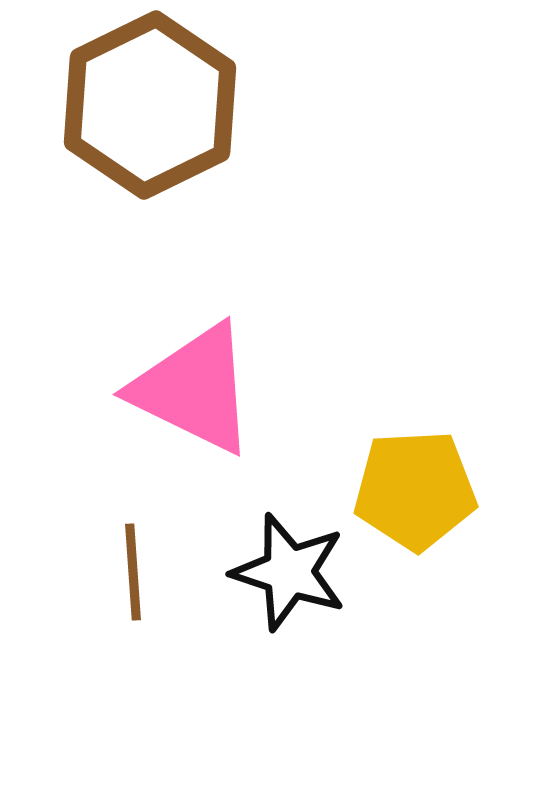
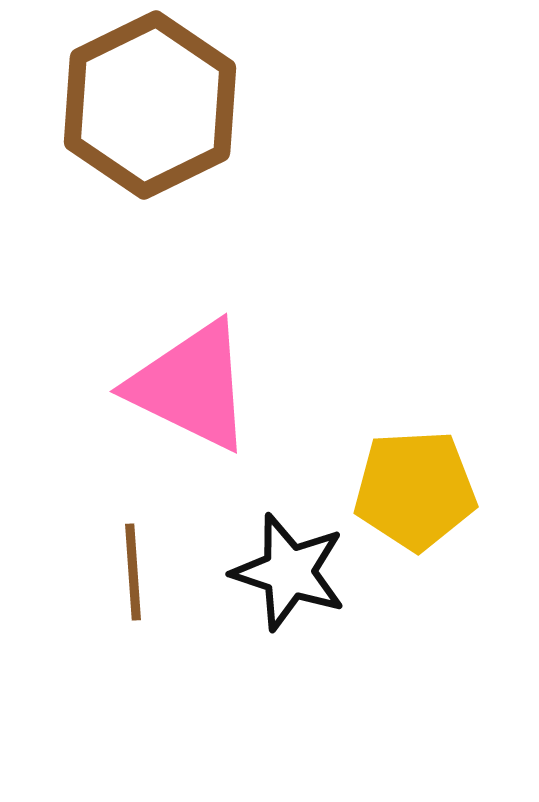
pink triangle: moved 3 px left, 3 px up
